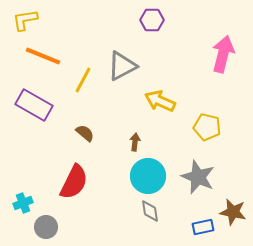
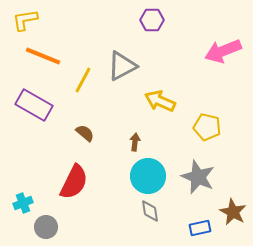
pink arrow: moved 3 px up; rotated 126 degrees counterclockwise
brown star: rotated 16 degrees clockwise
blue rectangle: moved 3 px left, 1 px down
